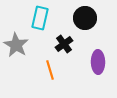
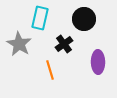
black circle: moved 1 px left, 1 px down
gray star: moved 3 px right, 1 px up
